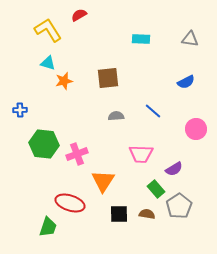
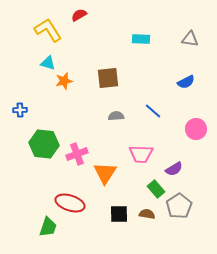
orange triangle: moved 2 px right, 8 px up
